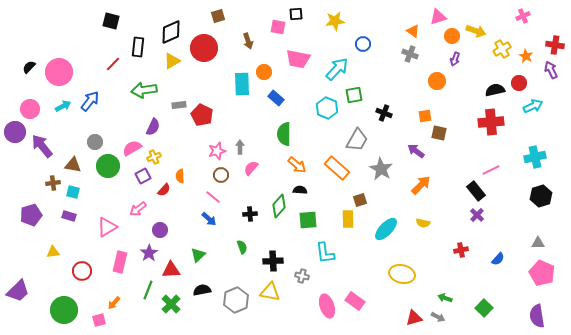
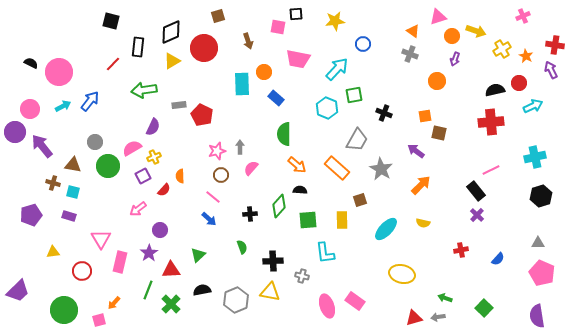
black semicircle at (29, 67): moved 2 px right, 4 px up; rotated 72 degrees clockwise
brown cross at (53, 183): rotated 24 degrees clockwise
yellow rectangle at (348, 219): moved 6 px left, 1 px down
pink triangle at (107, 227): moved 6 px left, 12 px down; rotated 30 degrees counterclockwise
gray arrow at (438, 317): rotated 144 degrees clockwise
